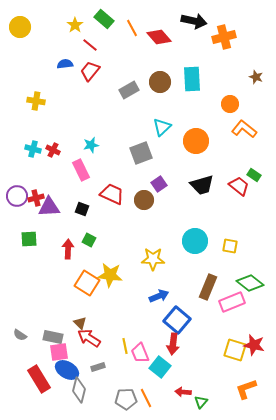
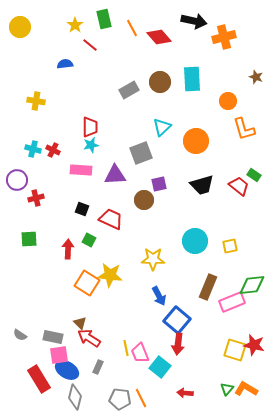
green rectangle at (104, 19): rotated 36 degrees clockwise
red trapezoid at (90, 71): moved 56 px down; rotated 140 degrees clockwise
orange circle at (230, 104): moved 2 px left, 3 px up
orange L-shape at (244, 129): rotated 145 degrees counterclockwise
pink rectangle at (81, 170): rotated 60 degrees counterclockwise
purple square at (159, 184): rotated 21 degrees clockwise
red trapezoid at (112, 194): moved 1 px left, 25 px down
purple circle at (17, 196): moved 16 px up
purple triangle at (49, 207): moved 66 px right, 32 px up
yellow square at (230, 246): rotated 21 degrees counterclockwise
green diamond at (250, 283): moved 2 px right, 2 px down; rotated 44 degrees counterclockwise
blue arrow at (159, 296): rotated 84 degrees clockwise
red arrow at (173, 344): moved 5 px right
yellow line at (125, 346): moved 1 px right, 2 px down
pink square at (59, 352): moved 3 px down
gray rectangle at (98, 367): rotated 48 degrees counterclockwise
orange L-shape at (246, 389): rotated 50 degrees clockwise
gray diamond at (79, 390): moved 4 px left, 7 px down
red arrow at (183, 392): moved 2 px right, 1 px down
orange line at (146, 398): moved 5 px left
gray pentagon at (126, 399): moved 6 px left; rotated 10 degrees clockwise
green triangle at (201, 402): moved 26 px right, 13 px up
